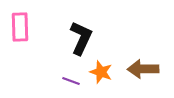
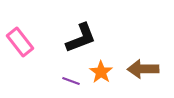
pink rectangle: moved 15 px down; rotated 36 degrees counterclockwise
black L-shape: rotated 44 degrees clockwise
orange star: rotated 15 degrees clockwise
